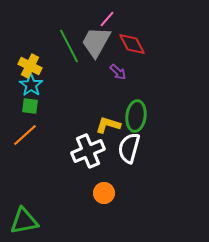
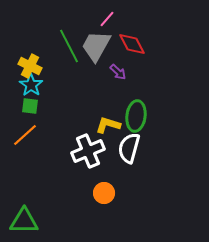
gray trapezoid: moved 4 px down
green triangle: rotated 12 degrees clockwise
